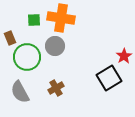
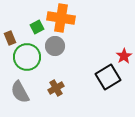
green square: moved 3 px right, 7 px down; rotated 24 degrees counterclockwise
black square: moved 1 px left, 1 px up
